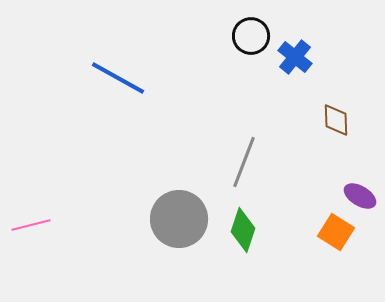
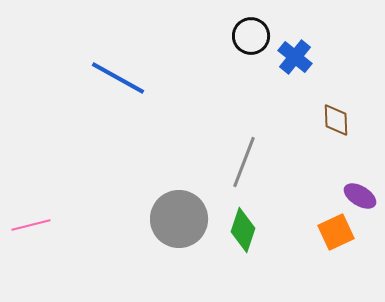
orange square: rotated 33 degrees clockwise
